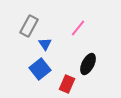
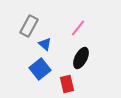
blue triangle: rotated 16 degrees counterclockwise
black ellipse: moved 7 px left, 6 px up
red rectangle: rotated 36 degrees counterclockwise
